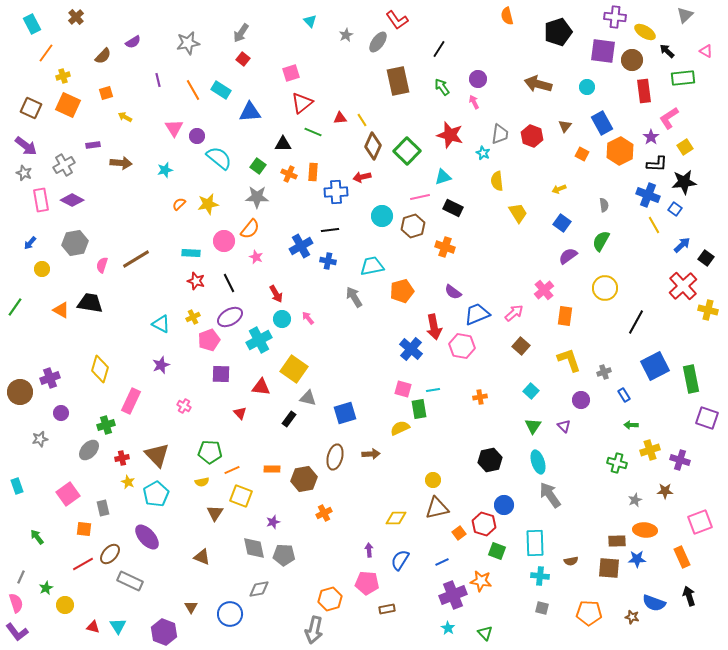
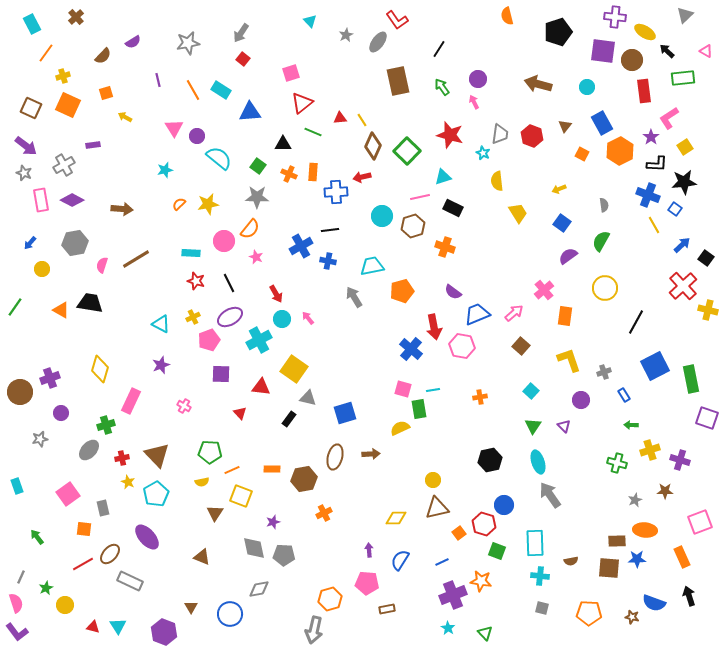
brown arrow at (121, 163): moved 1 px right, 46 px down
